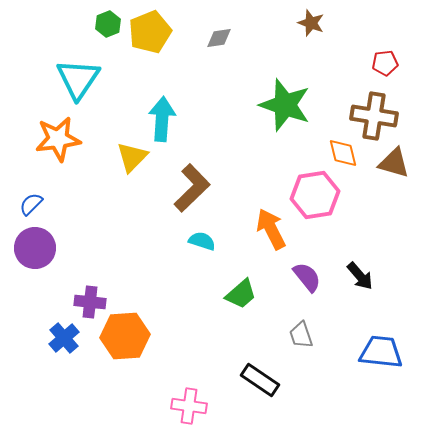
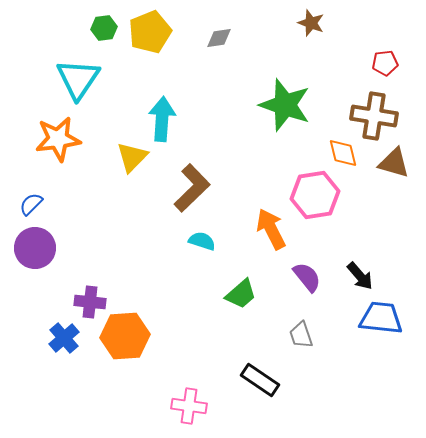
green hexagon: moved 4 px left, 4 px down; rotated 15 degrees clockwise
blue trapezoid: moved 34 px up
